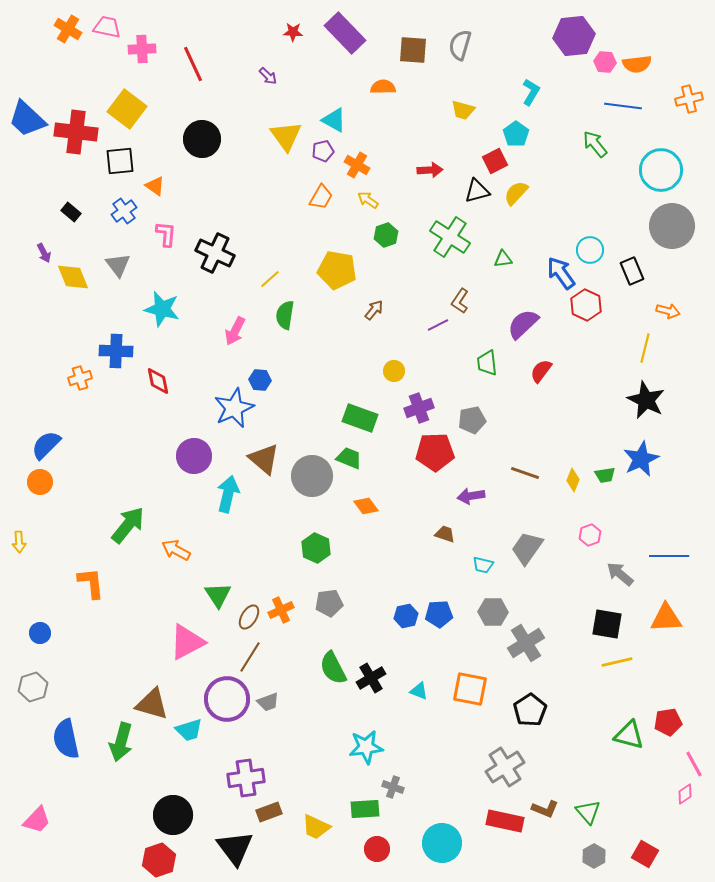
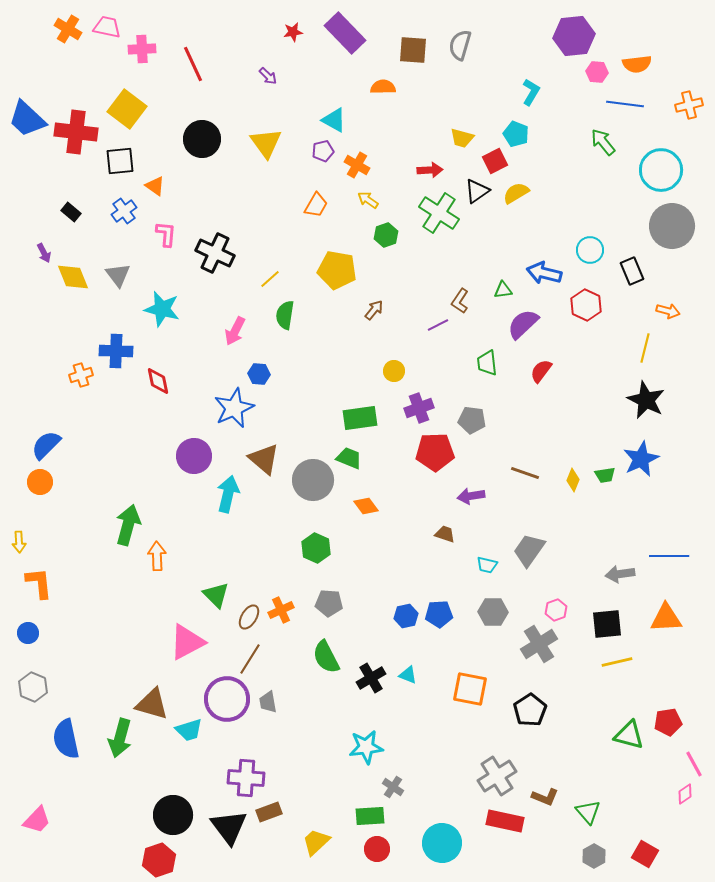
red star at (293, 32): rotated 12 degrees counterclockwise
pink hexagon at (605, 62): moved 8 px left, 10 px down
orange cross at (689, 99): moved 6 px down
blue line at (623, 106): moved 2 px right, 2 px up
yellow trapezoid at (463, 110): moved 1 px left, 28 px down
cyan pentagon at (516, 134): rotated 15 degrees counterclockwise
yellow triangle at (286, 136): moved 20 px left, 7 px down
green arrow at (595, 144): moved 8 px right, 2 px up
black triangle at (477, 191): rotated 20 degrees counterclockwise
yellow semicircle at (516, 193): rotated 16 degrees clockwise
orange trapezoid at (321, 197): moved 5 px left, 8 px down
green cross at (450, 237): moved 11 px left, 24 px up
green triangle at (503, 259): moved 31 px down
gray triangle at (118, 265): moved 10 px down
blue arrow at (561, 273): moved 17 px left; rotated 40 degrees counterclockwise
orange cross at (80, 378): moved 1 px right, 3 px up
blue hexagon at (260, 380): moved 1 px left, 6 px up
green rectangle at (360, 418): rotated 28 degrees counterclockwise
gray pentagon at (472, 420): rotated 20 degrees clockwise
gray circle at (312, 476): moved 1 px right, 4 px down
green arrow at (128, 525): rotated 24 degrees counterclockwise
pink hexagon at (590, 535): moved 34 px left, 75 px down
gray trapezoid at (527, 548): moved 2 px right, 2 px down
orange arrow at (176, 550): moved 19 px left, 6 px down; rotated 60 degrees clockwise
cyan trapezoid at (483, 565): moved 4 px right
gray arrow at (620, 574): rotated 48 degrees counterclockwise
orange L-shape at (91, 583): moved 52 px left
green triangle at (218, 595): moved 2 px left; rotated 12 degrees counterclockwise
gray pentagon at (329, 603): rotated 12 degrees clockwise
black square at (607, 624): rotated 16 degrees counterclockwise
blue circle at (40, 633): moved 12 px left
gray cross at (526, 643): moved 13 px right, 1 px down
brown line at (250, 657): moved 2 px down
green semicircle at (333, 668): moved 7 px left, 11 px up
gray hexagon at (33, 687): rotated 20 degrees counterclockwise
cyan triangle at (419, 691): moved 11 px left, 16 px up
gray trapezoid at (268, 702): rotated 100 degrees clockwise
green arrow at (121, 742): moved 1 px left, 4 px up
gray cross at (505, 767): moved 8 px left, 9 px down
purple cross at (246, 778): rotated 12 degrees clockwise
gray cross at (393, 787): rotated 15 degrees clockwise
green rectangle at (365, 809): moved 5 px right, 7 px down
brown L-shape at (545, 809): moved 12 px up
yellow trapezoid at (316, 827): moved 15 px down; rotated 112 degrees clockwise
black triangle at (235, 848): moved 6 px left, 21 px up
